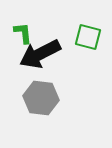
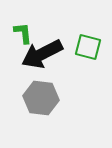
green square: moved 10 px down
black arrow: moved 2 px right
